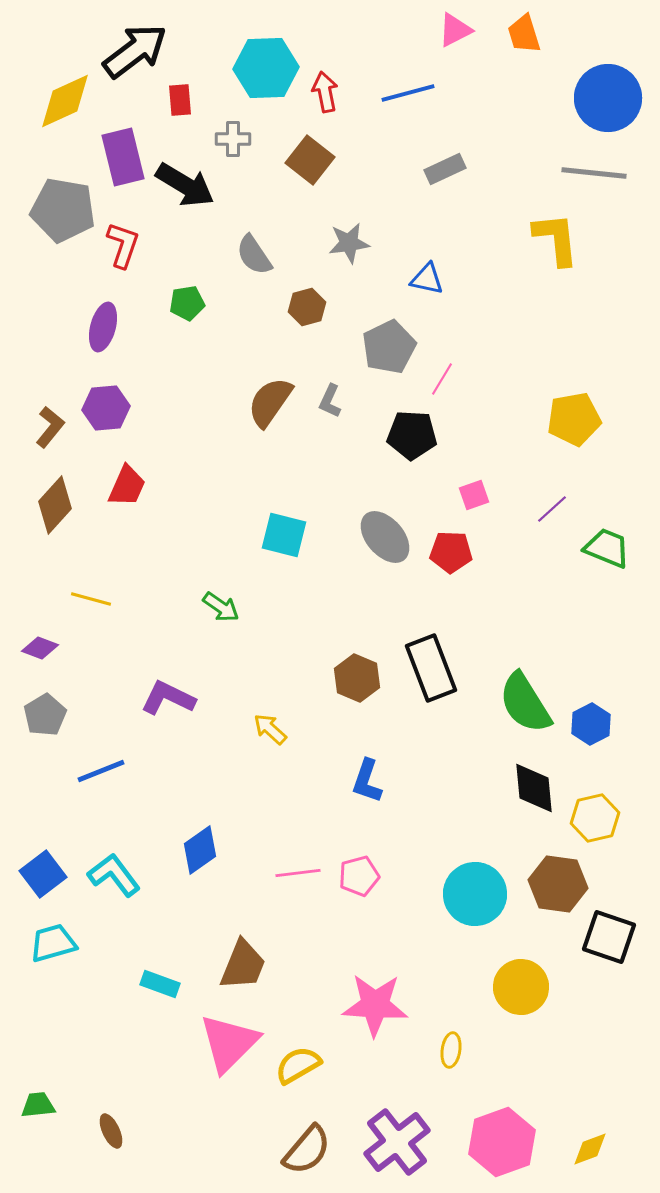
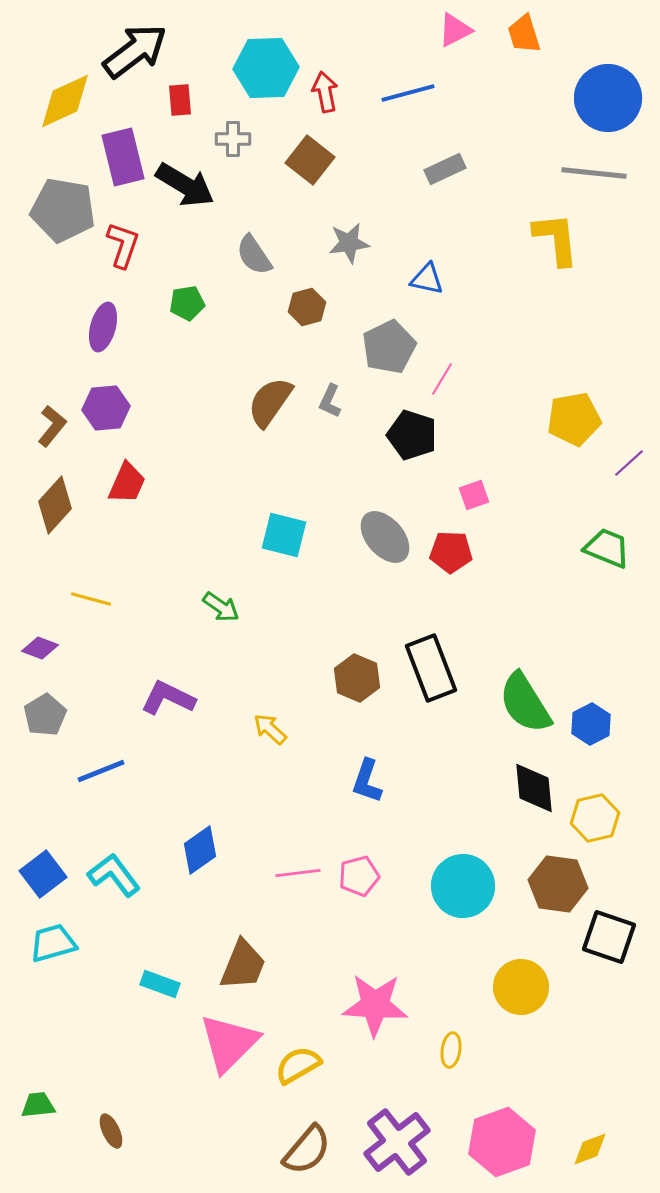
brown L-shape at (50, 427): moved 2 px right, 1 px up
black pentagon at (412, 435): rotated 15 degrees clockwise
red trapezoid at (127, 486): moved 3 px up
purple line at (552, 509): moved 77 px right, 46 px up
cyan circle at (475, 894): moved 12 px left, 8 px up
